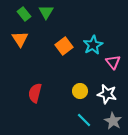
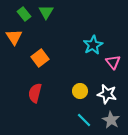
orange triangle: moved 6 px left, 2 px up
orange square: moved 24 px left, 12 px down
gray star: moved 2 px left, 1 px up
